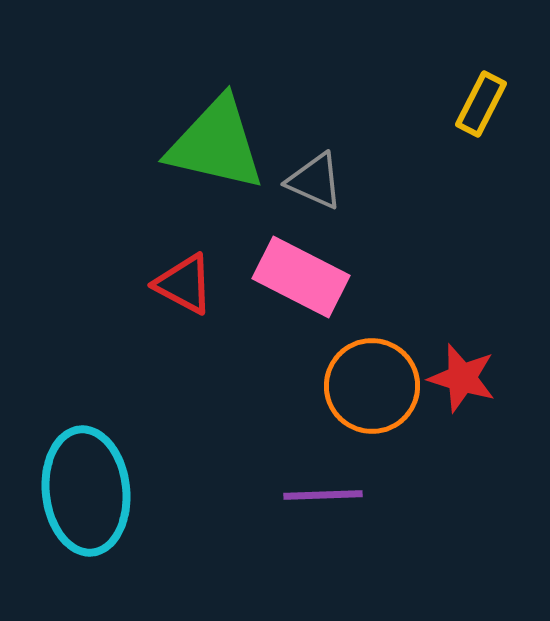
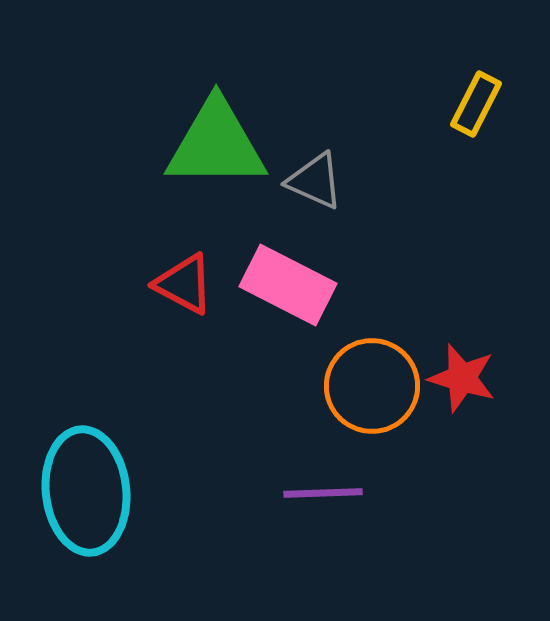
yellow rectangle: moved 5 px left
green triangle: rotated 13 degrees counterclockwise
pink rectangle: moved 13 px left, 8 px down
purple line: moved 2 px up
